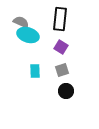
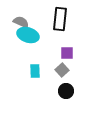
purple square: moved 6 px right, 6 px down; rotated 32 degrees counterclockwise
gray square: rotated 24 degrees counterclockwise
